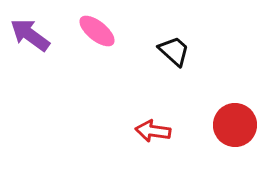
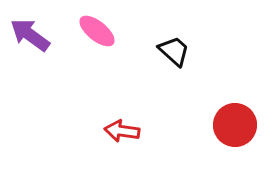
red arrow: moved 31 px left
